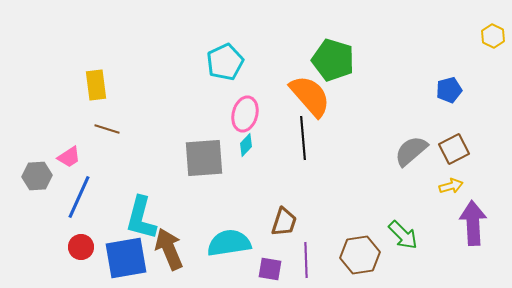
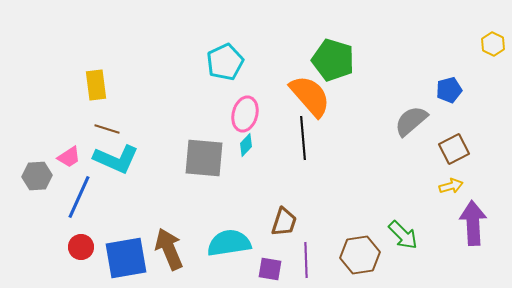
yellow hexagon: moved 8 px down
gray semicircle: moved 30 px up
gray square: rotated 9 degrees clockwise
cyan L-shape: moved 25 px left, 59 px up; rotated 81 degrees counterclockwise
